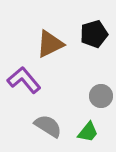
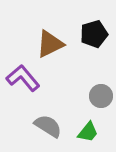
purple L-shape: moved 1 px left, 2 px up
